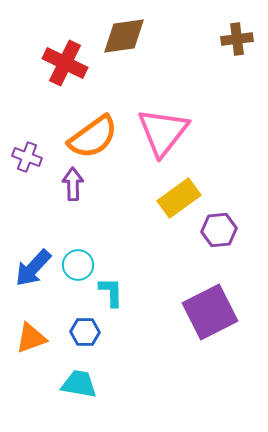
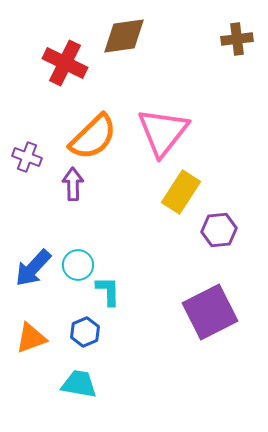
orange semicircle: rotated 8 degrees counterclockwise
yellow rectangle: moved 2 px right, 6 px up; rotated 21 degrees counterclockwise
cyan L-shape: moved 3 px left, 1 px up
blue hexagon: rotated 24 degrees counterclockwise
